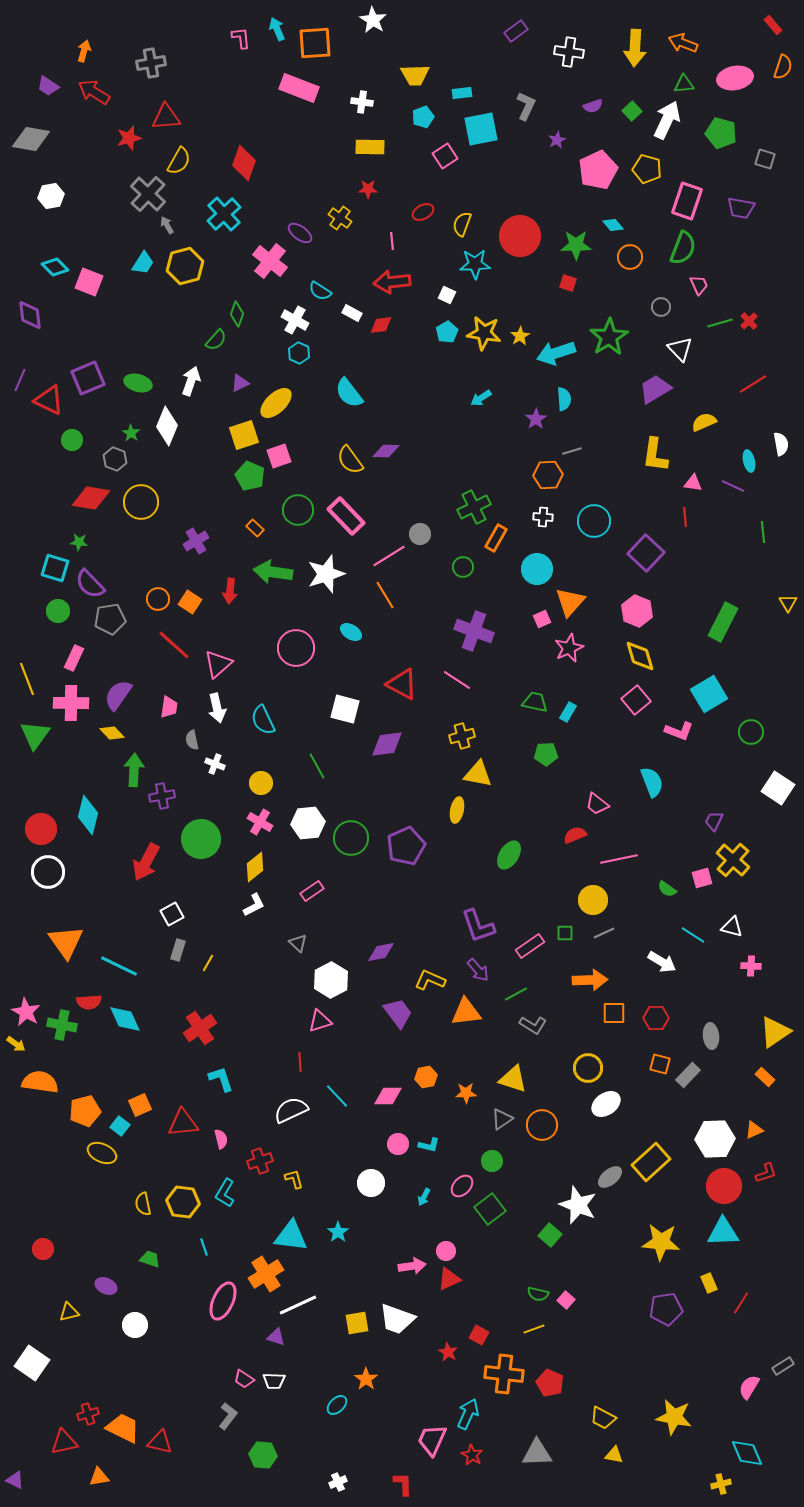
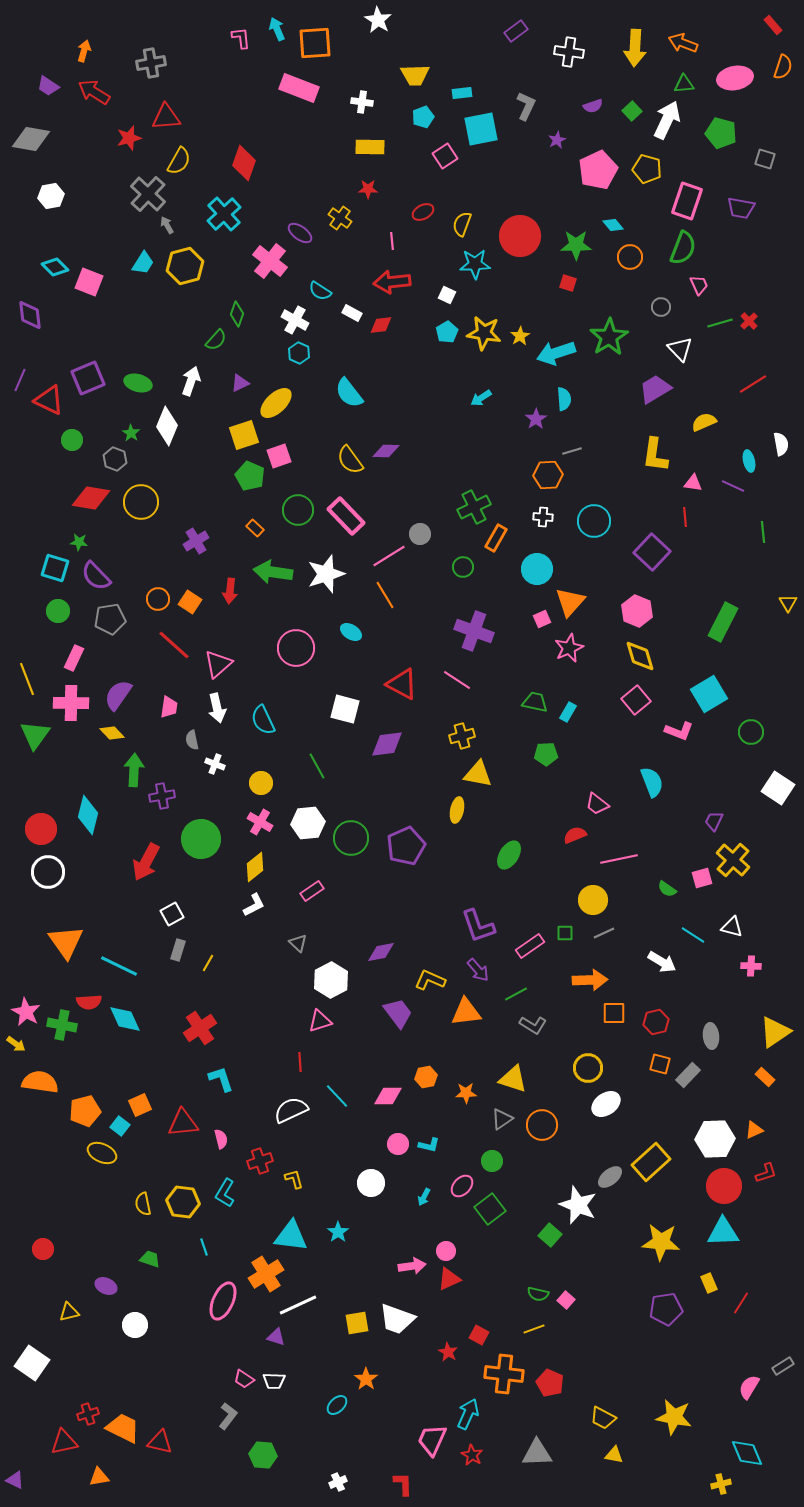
white star at (373, 20): moved 5 px right
purple square at (646, 553): moved 6 px right, 1 px up
purple semicircle at (90, 584): moved 6 px right, 8 px up
red hexagon at (656, 1018): moved 4 px down; rotated 15 degrees counterclockwise
